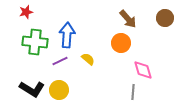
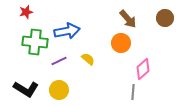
blue arrow: moved 4 px up; rotated 75 degrees clockwise
purple line: moved 1 px left
pink diamond: moved 1 px up; rotated 65 degrees clockwise
black L-shape: moved 6 px left
